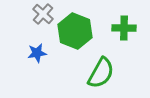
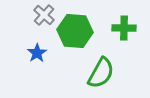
gray cross: moved 1 px right, 1 px down
green hexagon: rotated 16 degrees counterclockwise
blue star: rotated 24 degrees counterclockwise
